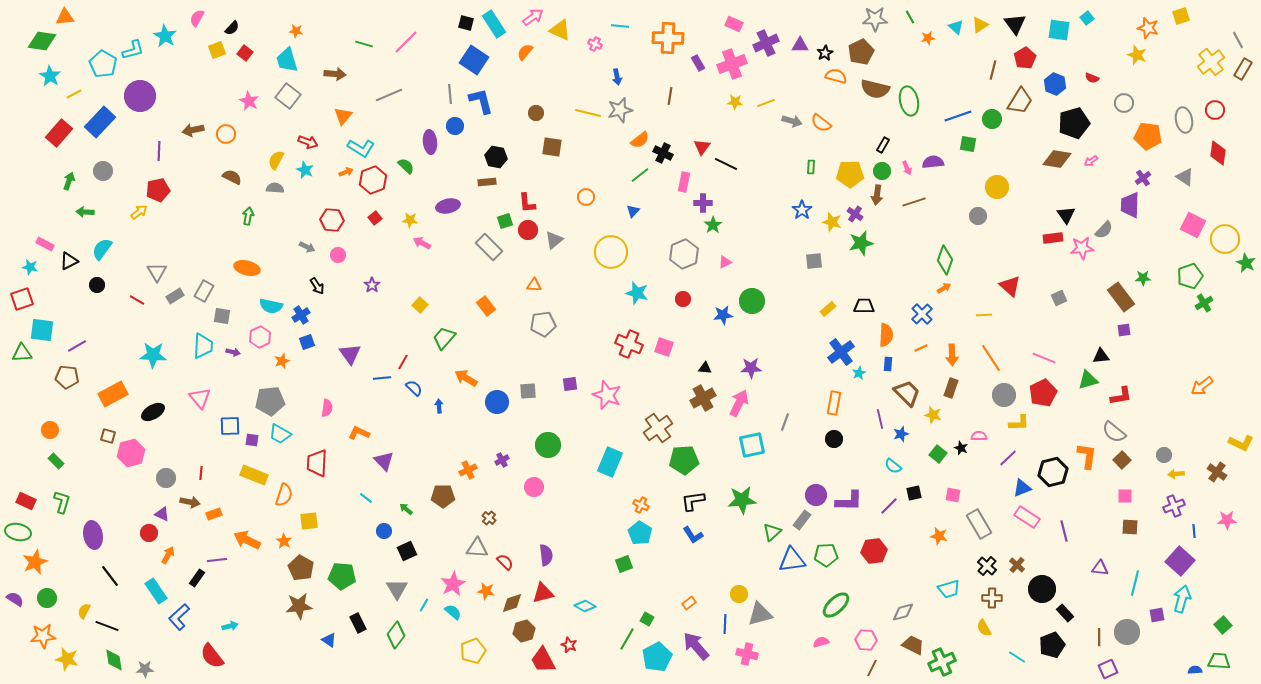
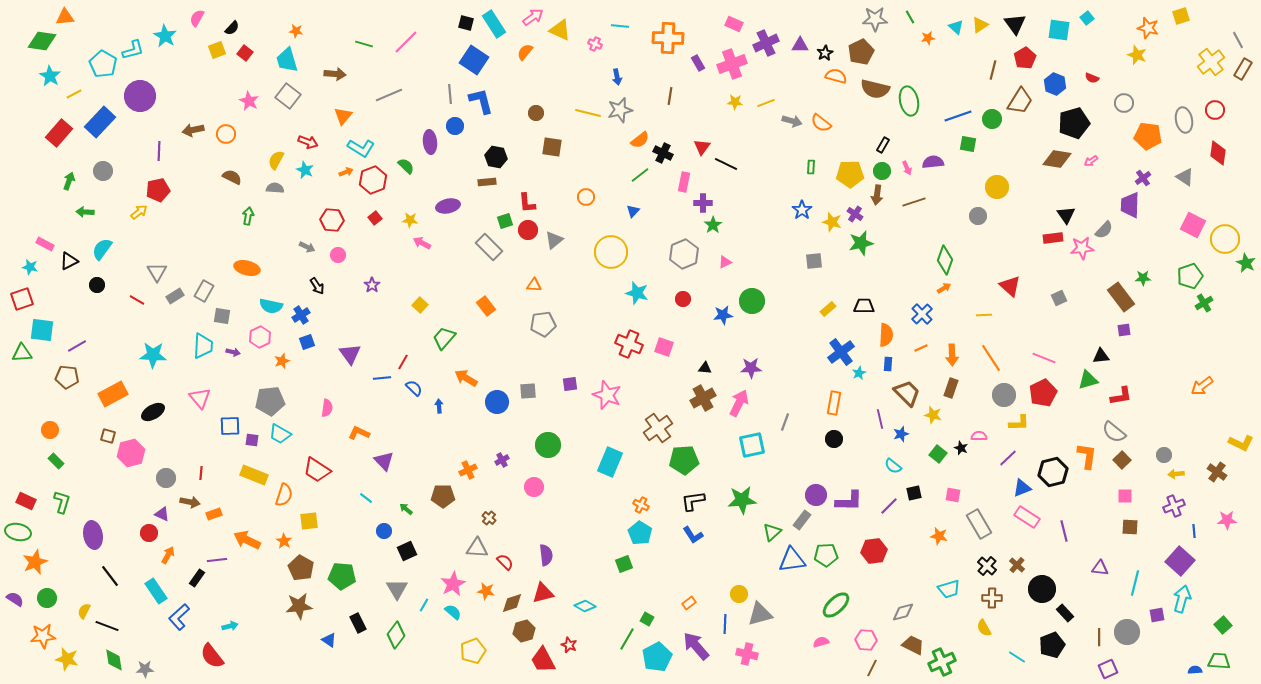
red trapezoid at (317, 463): moved 7 px down; rotated 60 degrees counterclockwise
